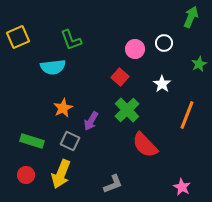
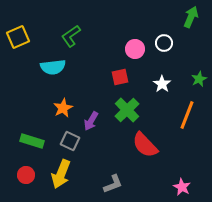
green L-shape: moved 4 px up; rotated 75 degrees clockwise
green star: moved 15 px down
red square: rotated 36 degrees clockwise
